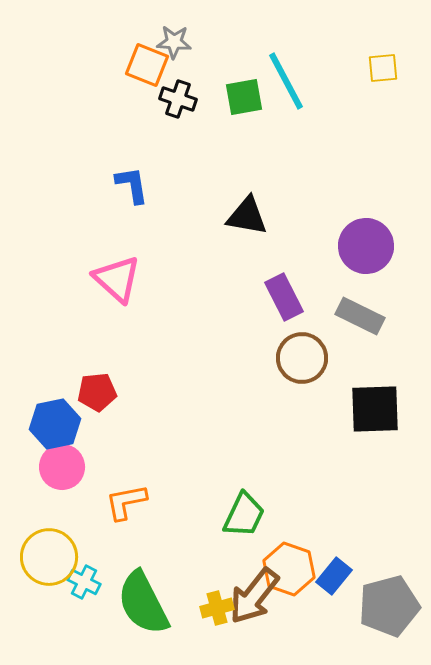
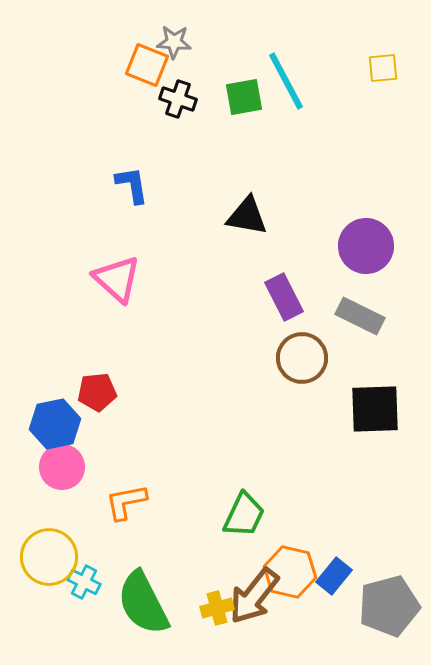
orange hexagon: moved 1 px right, 3 px down; rotated 6 degrees counterclockwise
